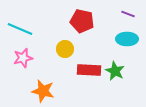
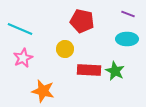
pink star: rotated 12 degrees counterclockwise
